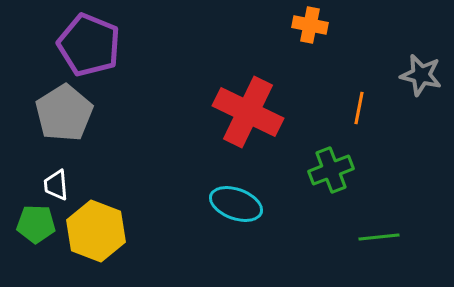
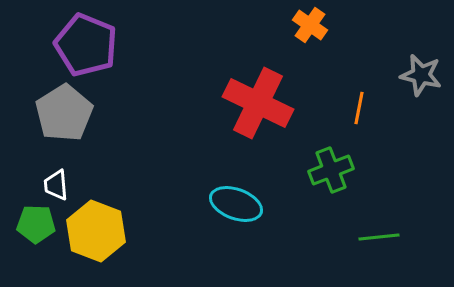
orange cross: rotated 24 degrees clockwise
purple pentagon: moved 3 px left
red cross: moved 10 px right, 9 px up
